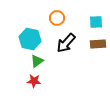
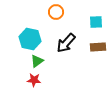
orange circle: moved 1 px left, 6 px up
brown rectangle: moved 3 px down
red star: moved 1 px up
